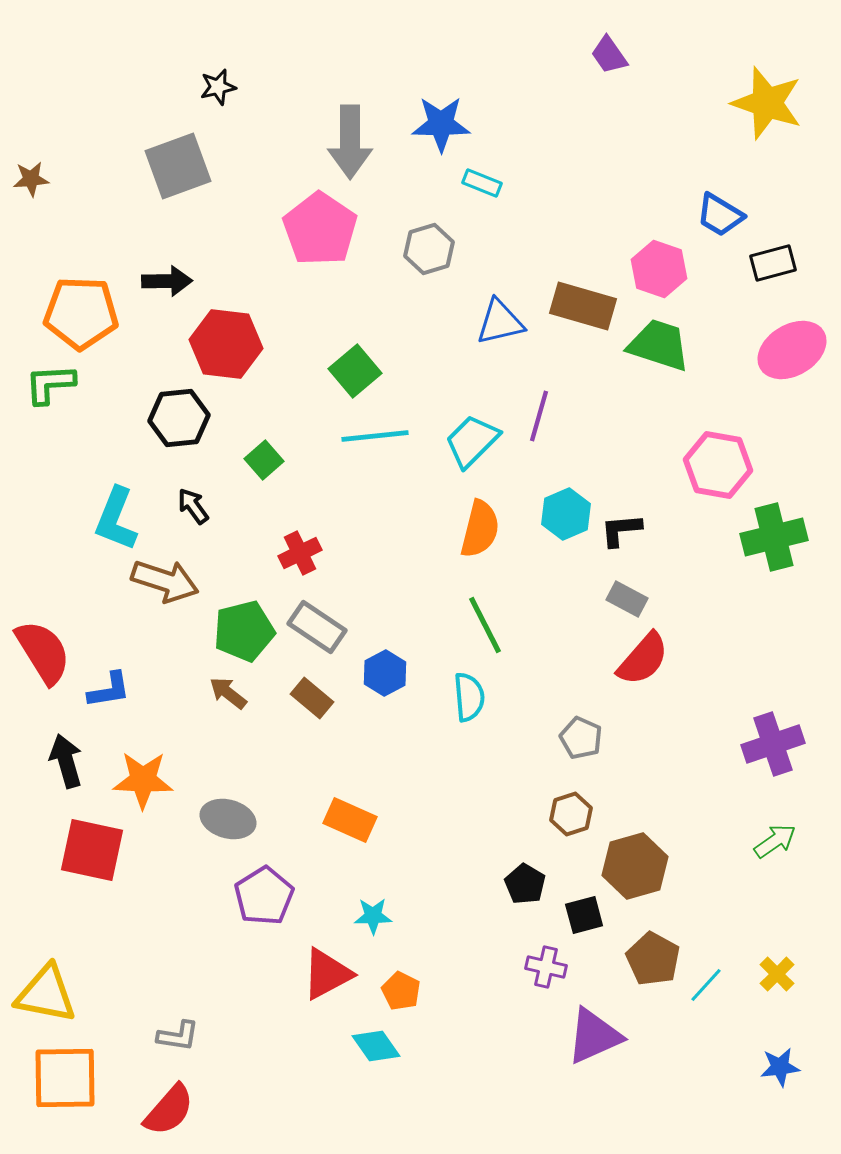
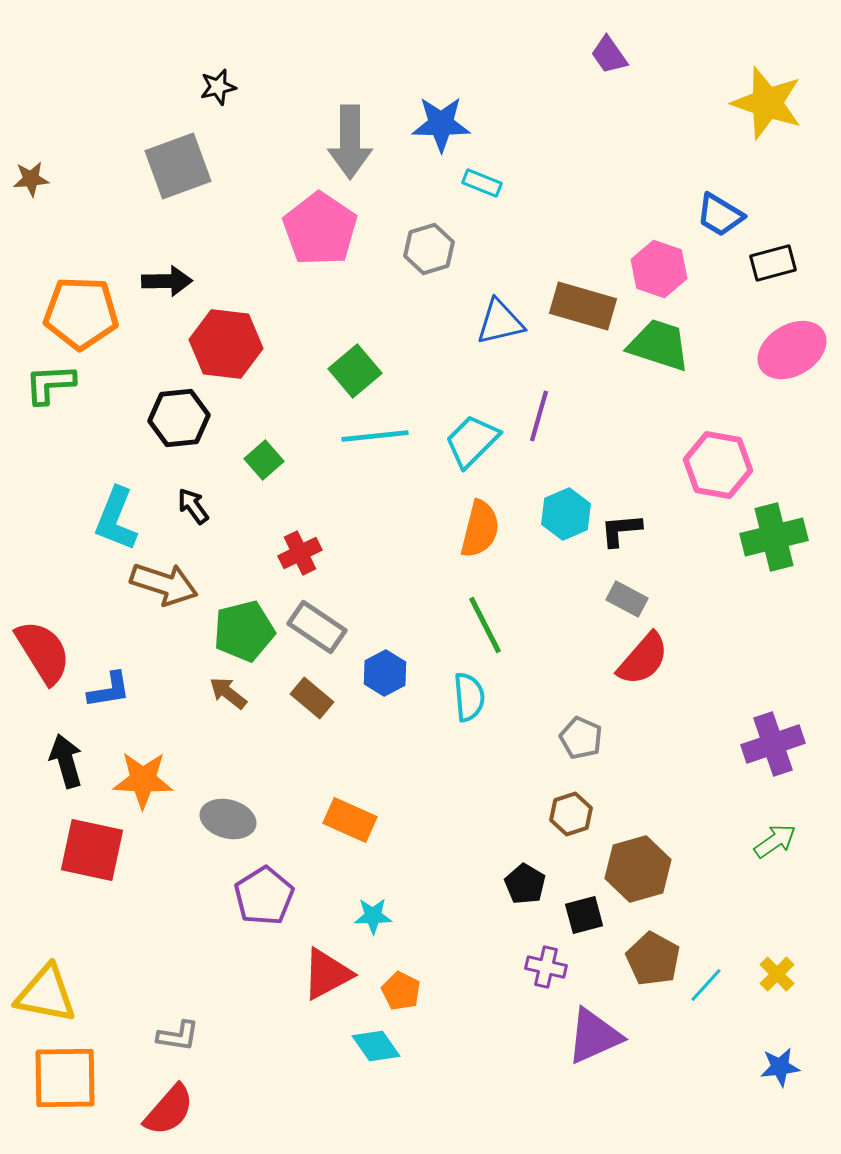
brown arrow at (165, 581): moved 1 px left, 3 px down
brown hexagon at (635, 866): moved 3 px right, 3 px down
